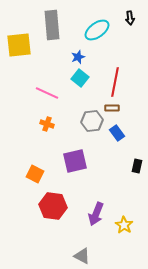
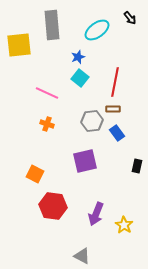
black arrow: rotated 32 degrees counterclockwise
brown rectangle: moved 1 px right, 1 px down
purple square: moved 10 px right
